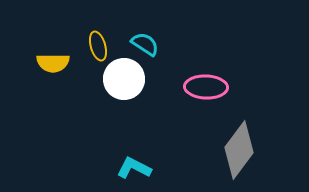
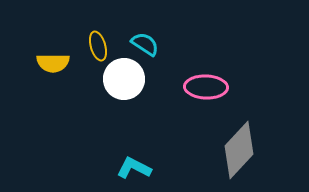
gray diamond: rotated 6 degrees clockwise
